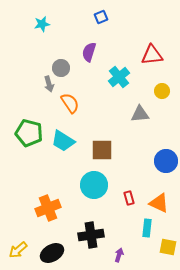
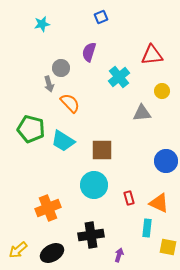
orange semicircle: rotated 10 degrees counterclockwise
gray triangle: moved 2 px right, 1 px up
green pentagon: moved 2 px right, 4 px up
